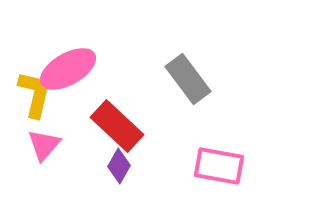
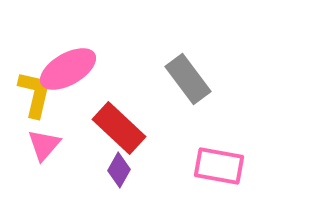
red rectangle: moved 2 px right, 2 px down
purple diamond: moved 4 px down
